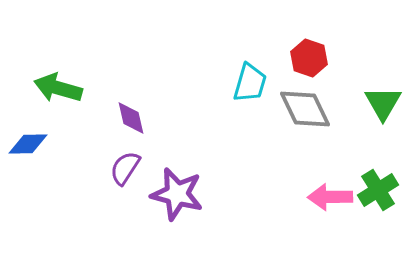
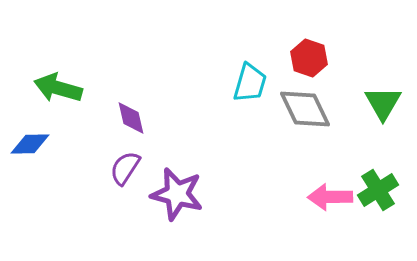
blue diamond: moved 2 px right
